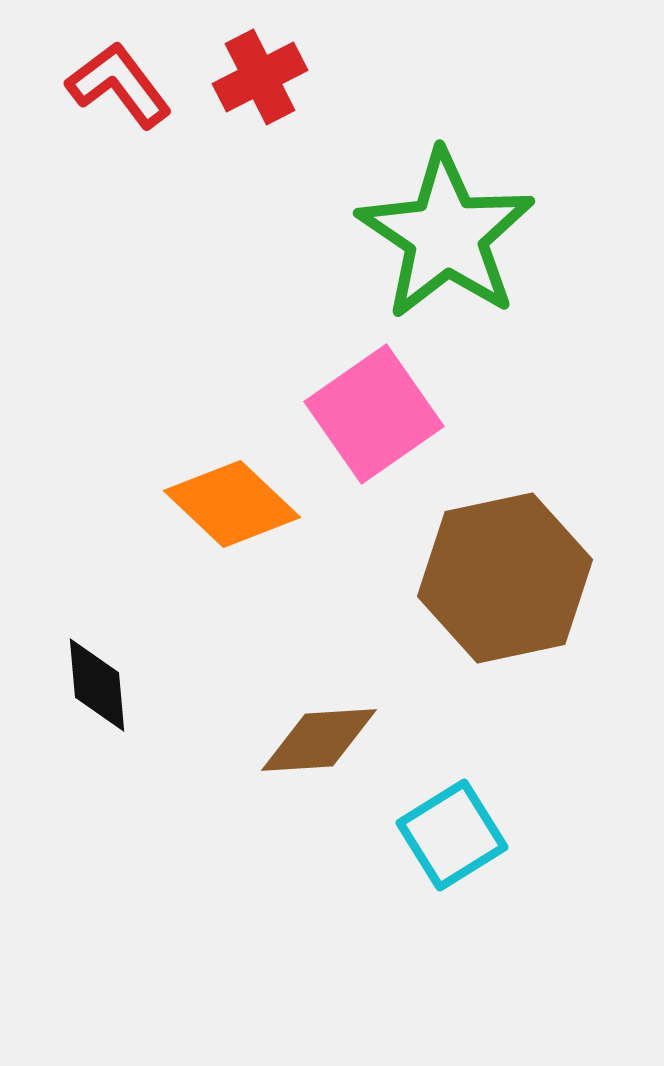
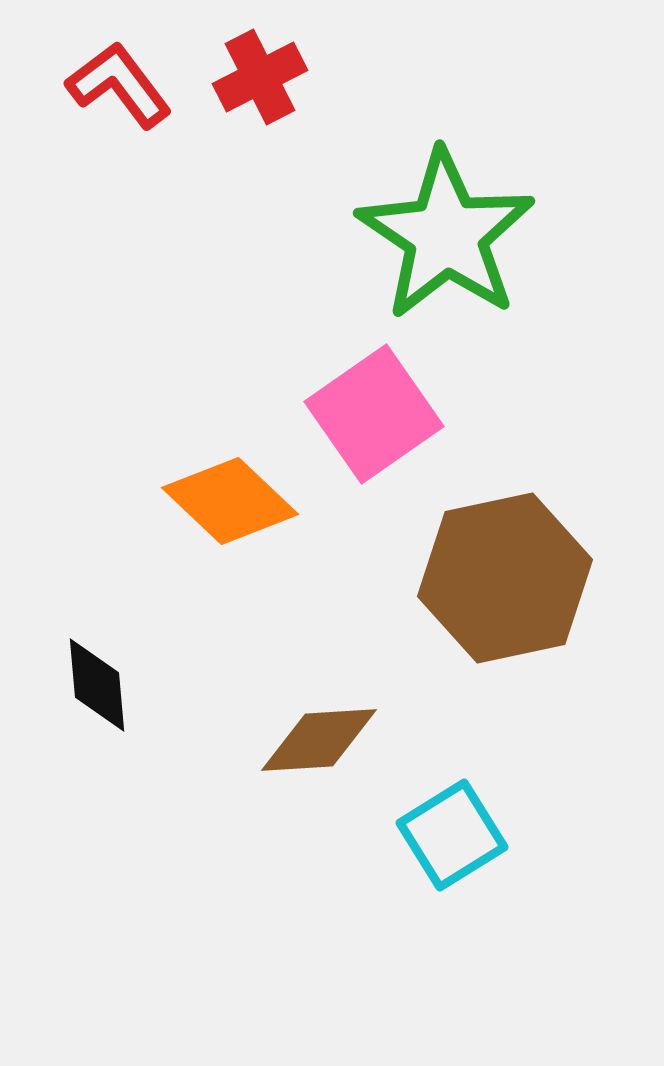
orange diamond: moved 2 px left, 3 px up
